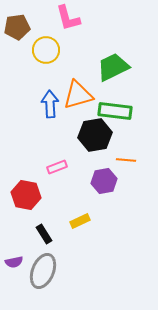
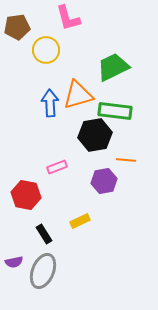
blue arrow: moved 1 px up
